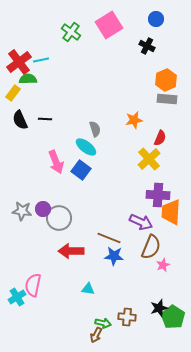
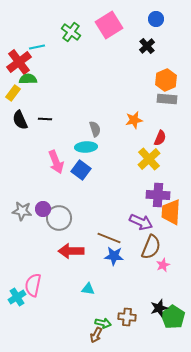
black cross: rotated 21 degrees clockwise
cyan line: moved 4 px left, 13 px up
cyan ellipse: rotated 40 degrees counterclockwise
